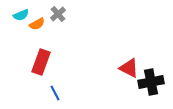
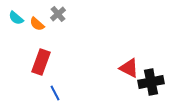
cyan semicircle: moved 5 px left, 3 px down; rotated 63 degrees clockwise
orange semicircle: rotated 70 degrees clockwise
